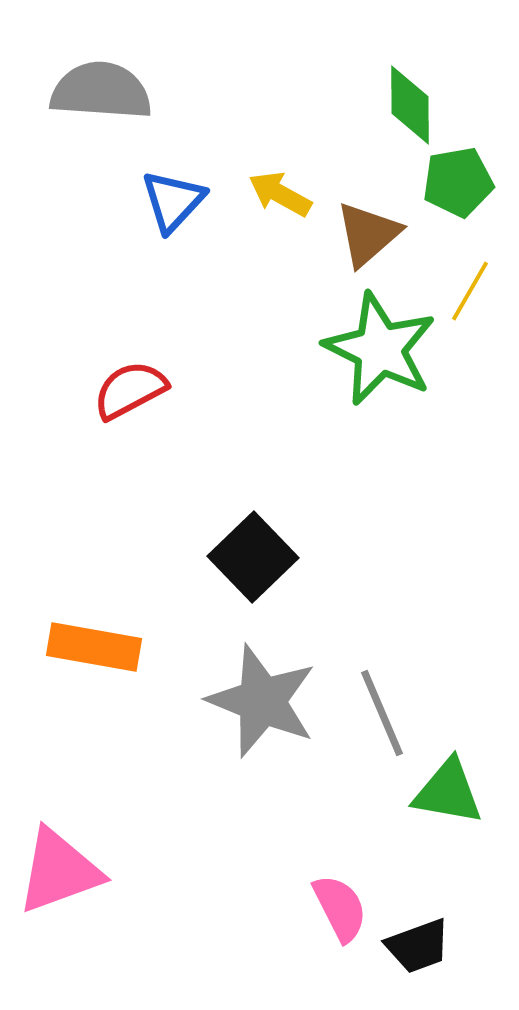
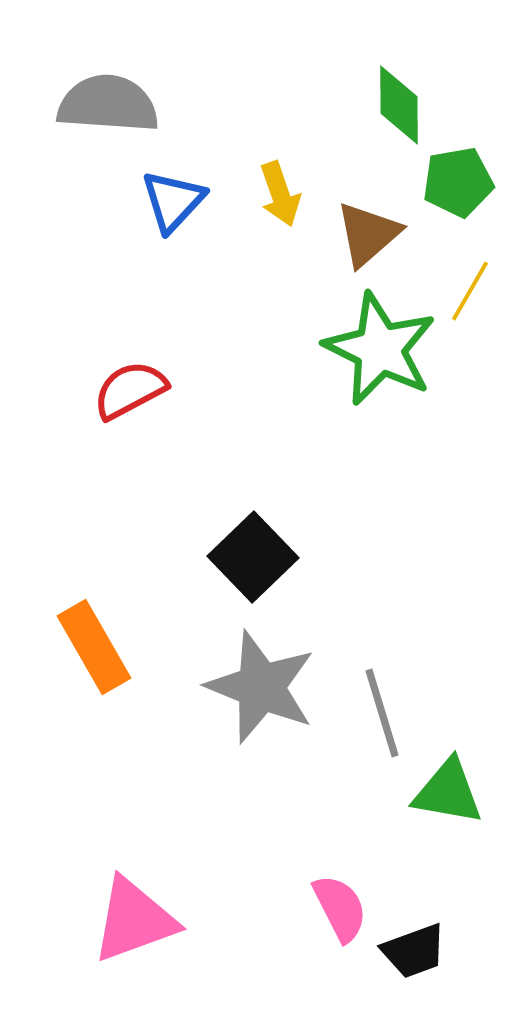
gray semicircle: moved 7 px right, 13 px down
green diamond: moved 11 px left
yellow arrow: rotated 138 degrees counterclockwise
orange rectangle: rotated 50 degrees clockwise
gray star: moved 1 px left, 14 px up
gray line: rotated 6 degrees clockwise
pink triangle: moved 75 px right, 49 px down
black trapezoid: moved 4 px left, 5 px down
